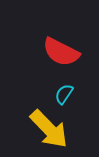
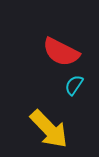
cyan semicircle: moved 10 px right, 9 px up
